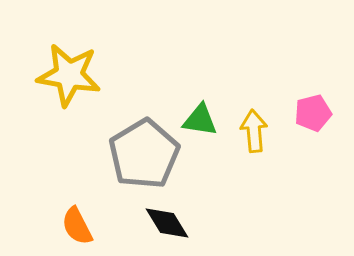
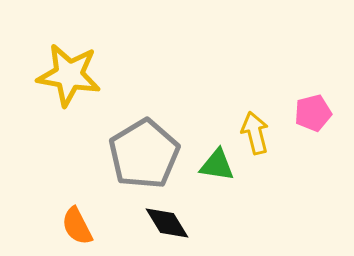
green triangle: moved 17 px right, 45 px down
yellow arrow: moved 1 px right, 2 px down; rotated 9 degrees counterclockwise
